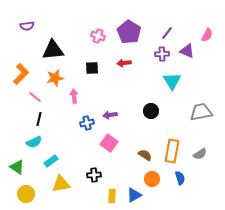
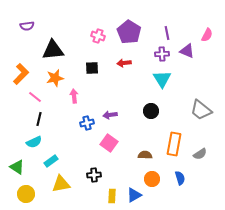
purple line: rotated 48 degrees counterclockwise
cyan triangle: moved 10 px left, 2 px up
gray trapezoid: moved 2 px up; rotated 130 degrees counterclockwise
orange rectangle: moved 2 px right, 7 px up
brown semicircle: rotated 32 degrees counterclockwise
